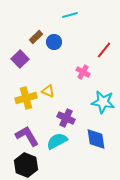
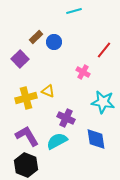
cyan line: moved 4 px right, 4 px up
